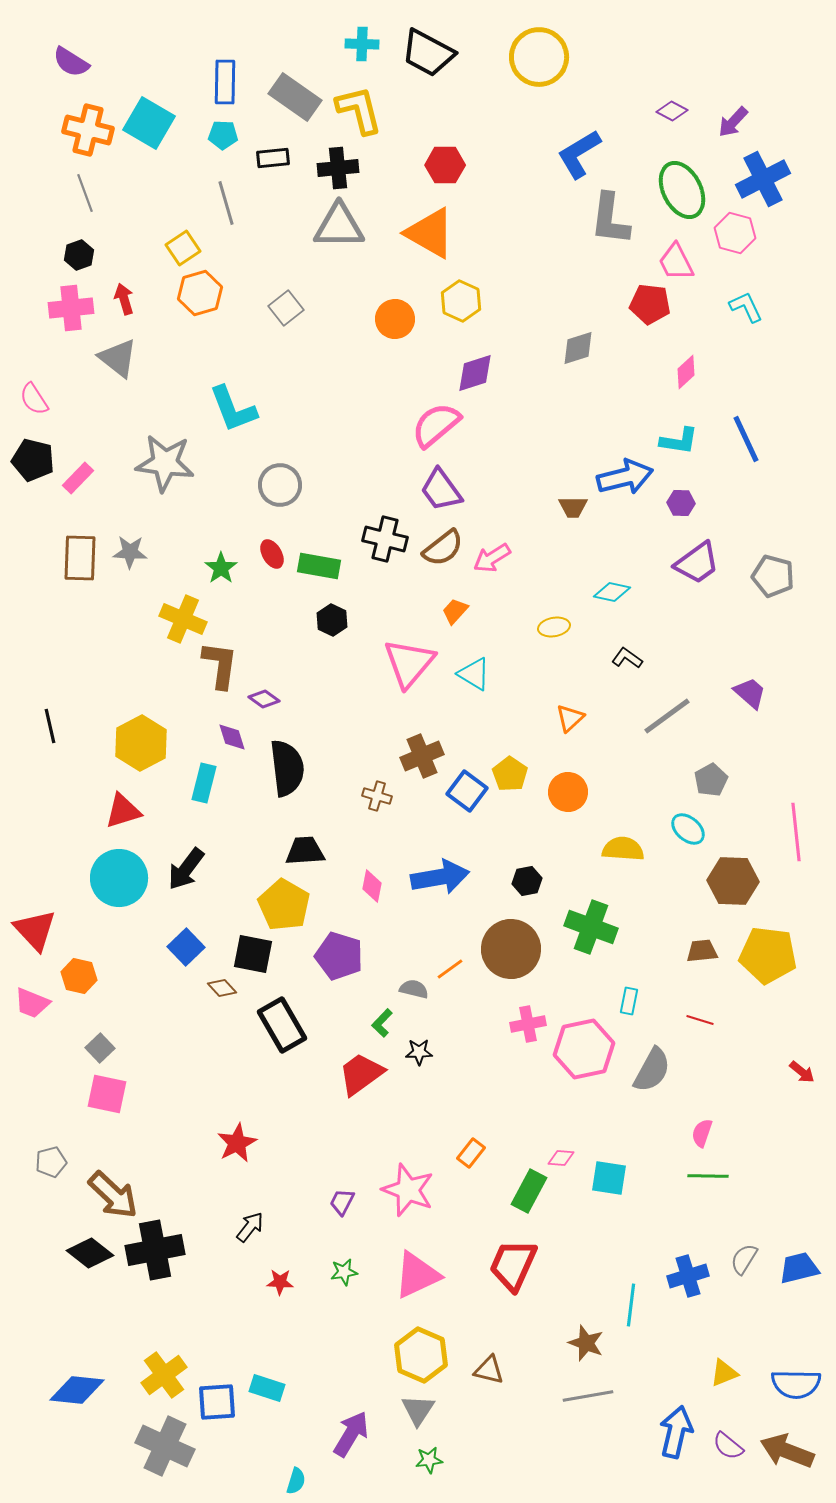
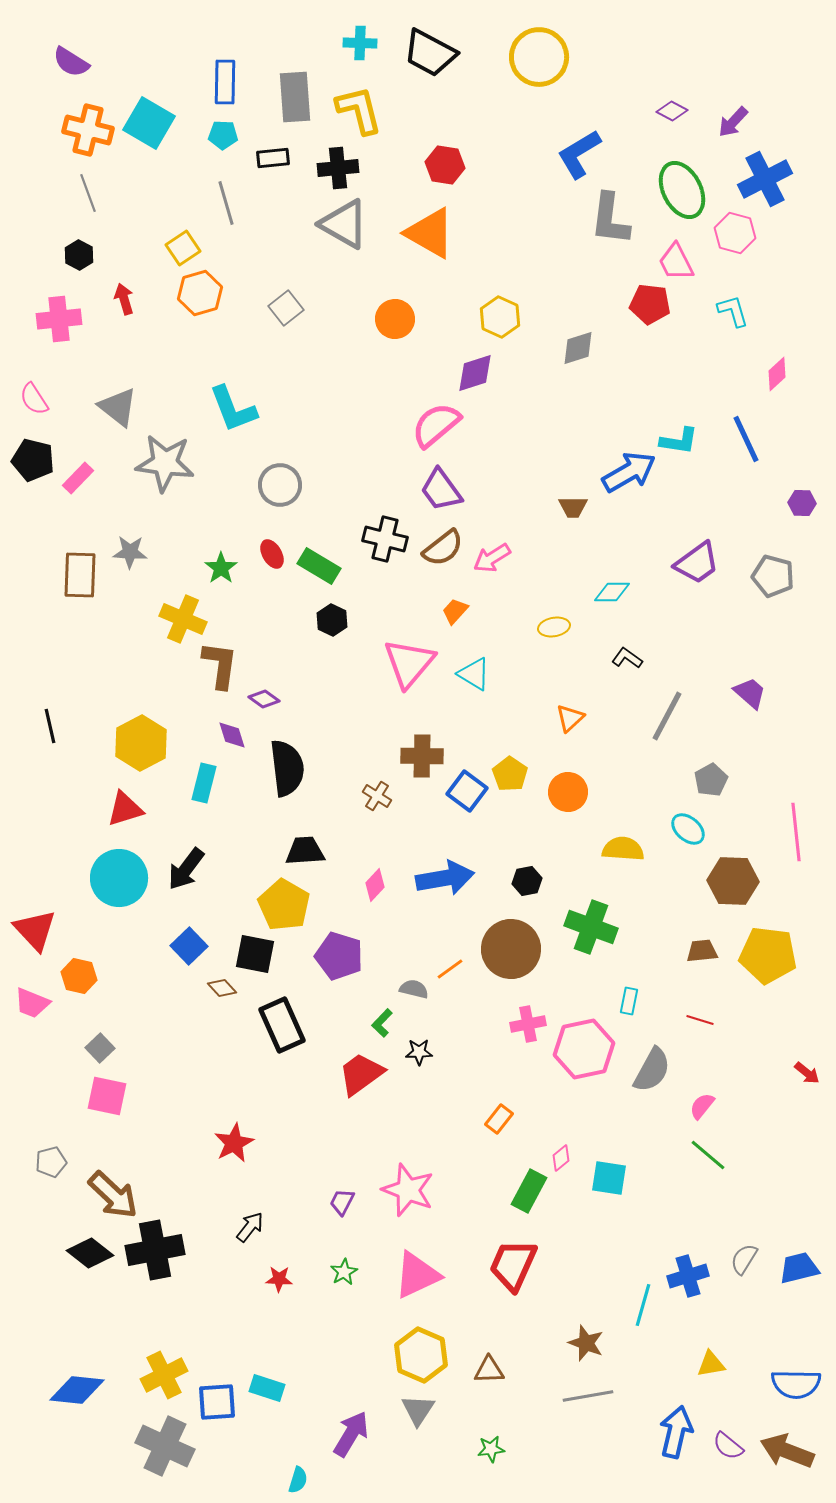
cyan cross at (362, 44): moved 2 px left, 1 px up
black trapezoid at (428, 53): moved 2 px right
gray rectangle at (295, 97): rotated 51 degrees clockwise
red hexagon at (445, 165): rotated 9 degrees clockwise
blue cross at (763, 179): moved 2 px right
gray line at (85, 193): moved 3 px right
gray triangle at (339, 226): moved 5 px right, 2 px up; rotated 30 degrees clockwise
black hexagon at (79, 255): rotated 12 degrees counterclockwise
yellow hexagon at (461, 301): moved 39 px right, 16 px down
cyan L-shape at (746, 307): moved 13 px left, 4 px down; rotated 9 degrees clockwise
pink cross at (71, 308): moved 12 px left, 11 px down
gray triangle at (118, 358): moved 49 px down
pink diamond at (686, 372): moved 91 px right, 2 px down
blue arrow at (625, 477): moved 4 px right, 5 px up; rotated 16 degrees counterclockwise
purple hexagon at (681, 503): moved 121 px right
brown rectangle at (80, 558): moved 17 px down
green rectangle at (319, 566): rotated 21 degrees clockwise
cyan diamond at (612, 592): rotated 12 degrees counterclockwise
gray line at (667, 716): rotated 26 degrees counterclockwise
purple diamond at (232, 737): moved 2 px up
brown cross at (422, 756): rotated 24 degrees clockwise
brown cross at (377, 796): rotated 16 degrees clockwise
red triangle at (123, 811): moved 2 px right, 2 px up
blue arrow at (440, 877): moved 5 px right, 1 px down
pink diamond at (372, 886): moved 3 px right, 1 px up; rotated 32 degrees clockwise
blue square at (186, 947): moved 3 px right, 1 px up
black square at (253, 954): moved 2 px right
black rectangle at (282, 1025): rotated 6 degrees clockwise
red arrow at (802, 1072): moved 5 px right, 1 px down
pink square at (107, 1094): moved 2 px down
pink semicircle at (702, 1133): moved 27 px up; rotated 20 degrees clockwise
red star at (237, 1143): moved 3 px left
orange rectangle at (471, 1153): moved 28 px right, 34 px up
pink diamond at (561, 1158): rotated 44 degrees counterclockwise
green line at (708, 1176): moved 21 px up; rotated 39 degrees clockwise
green star at (344, 1272): rotated 20 degrees counterclockwise
red star at (280, 1282): moved 1 px left, 3 px up
cyan line at (631, 1305): moved 12 px right; rotated 9 degrees clockwise
brown triangle at (489, 1370): rotated 16 degrees counterclockwise
yellow triangle at (724, 1373): moved 13 px left, 9 px up; rotated 12 degrees clockwise
yellow cross at (164, 1375): rotated 9 degrees clockwise
green star at (429, 1460): moved 62 px right, 11 px up
cyan semicircle at (296, 1481): moved 2 px right, 1 px up
